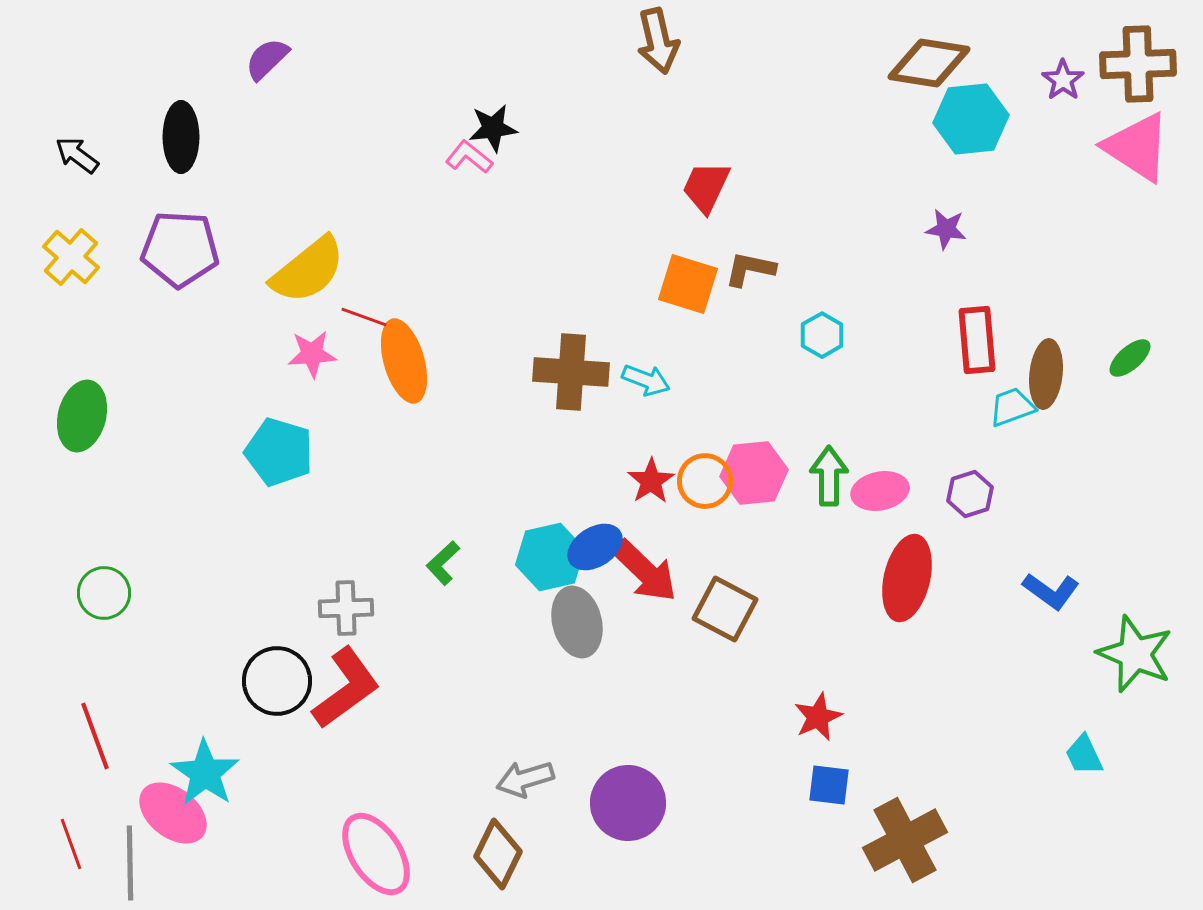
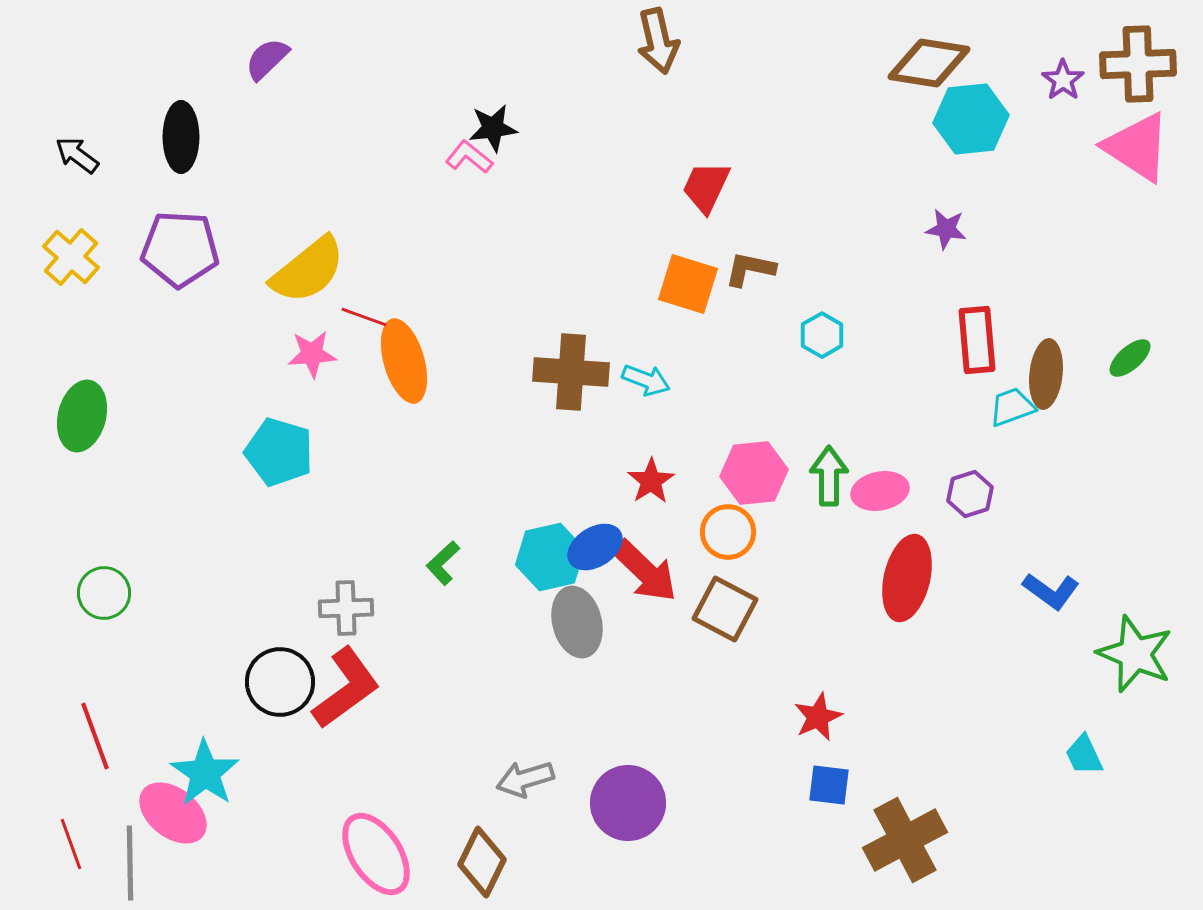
orange circle at (705, 481): moved 23 px right, 51 px down
black circle at (277, 681): moved 3 px right, 1 px down
brown diamond at (498, 854): moved 16 px left, 8 px down
